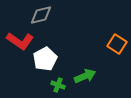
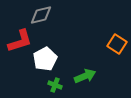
red L-shape: rotated 52 degrees counterclockwise
green cross: moved 3 px left
